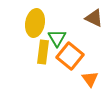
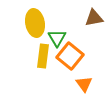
brown triangle: rotated 36 degrees counterclockwise
yellow ellipse: rotated 20 degrees counterclockwise
yellow rectangle: moved 4 px down
orange triangle: moved 6 px left, 5 px down
